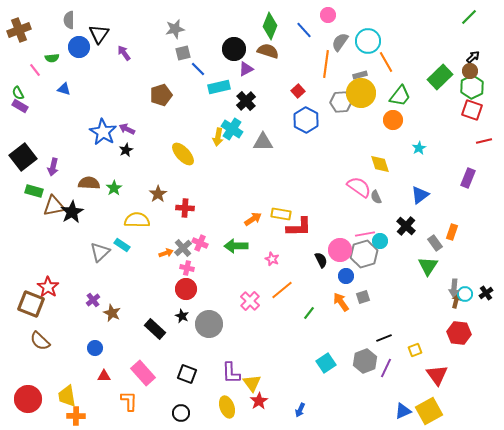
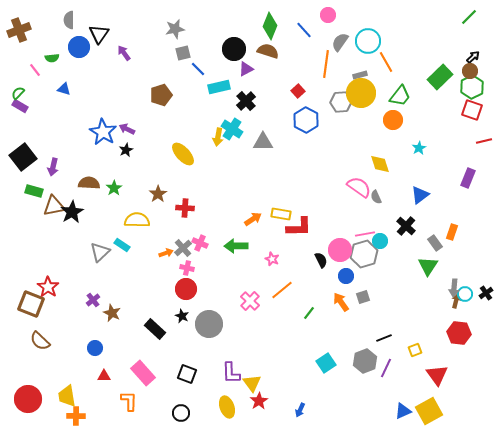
green semicircle at (18, 93): rotated 72 degrees clockwise
